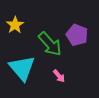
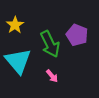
green arrow: rotated 16 degrees clockwise
cyan triangle: moved 4 px left, 7 px up
pink arrow: moved 7 px left
